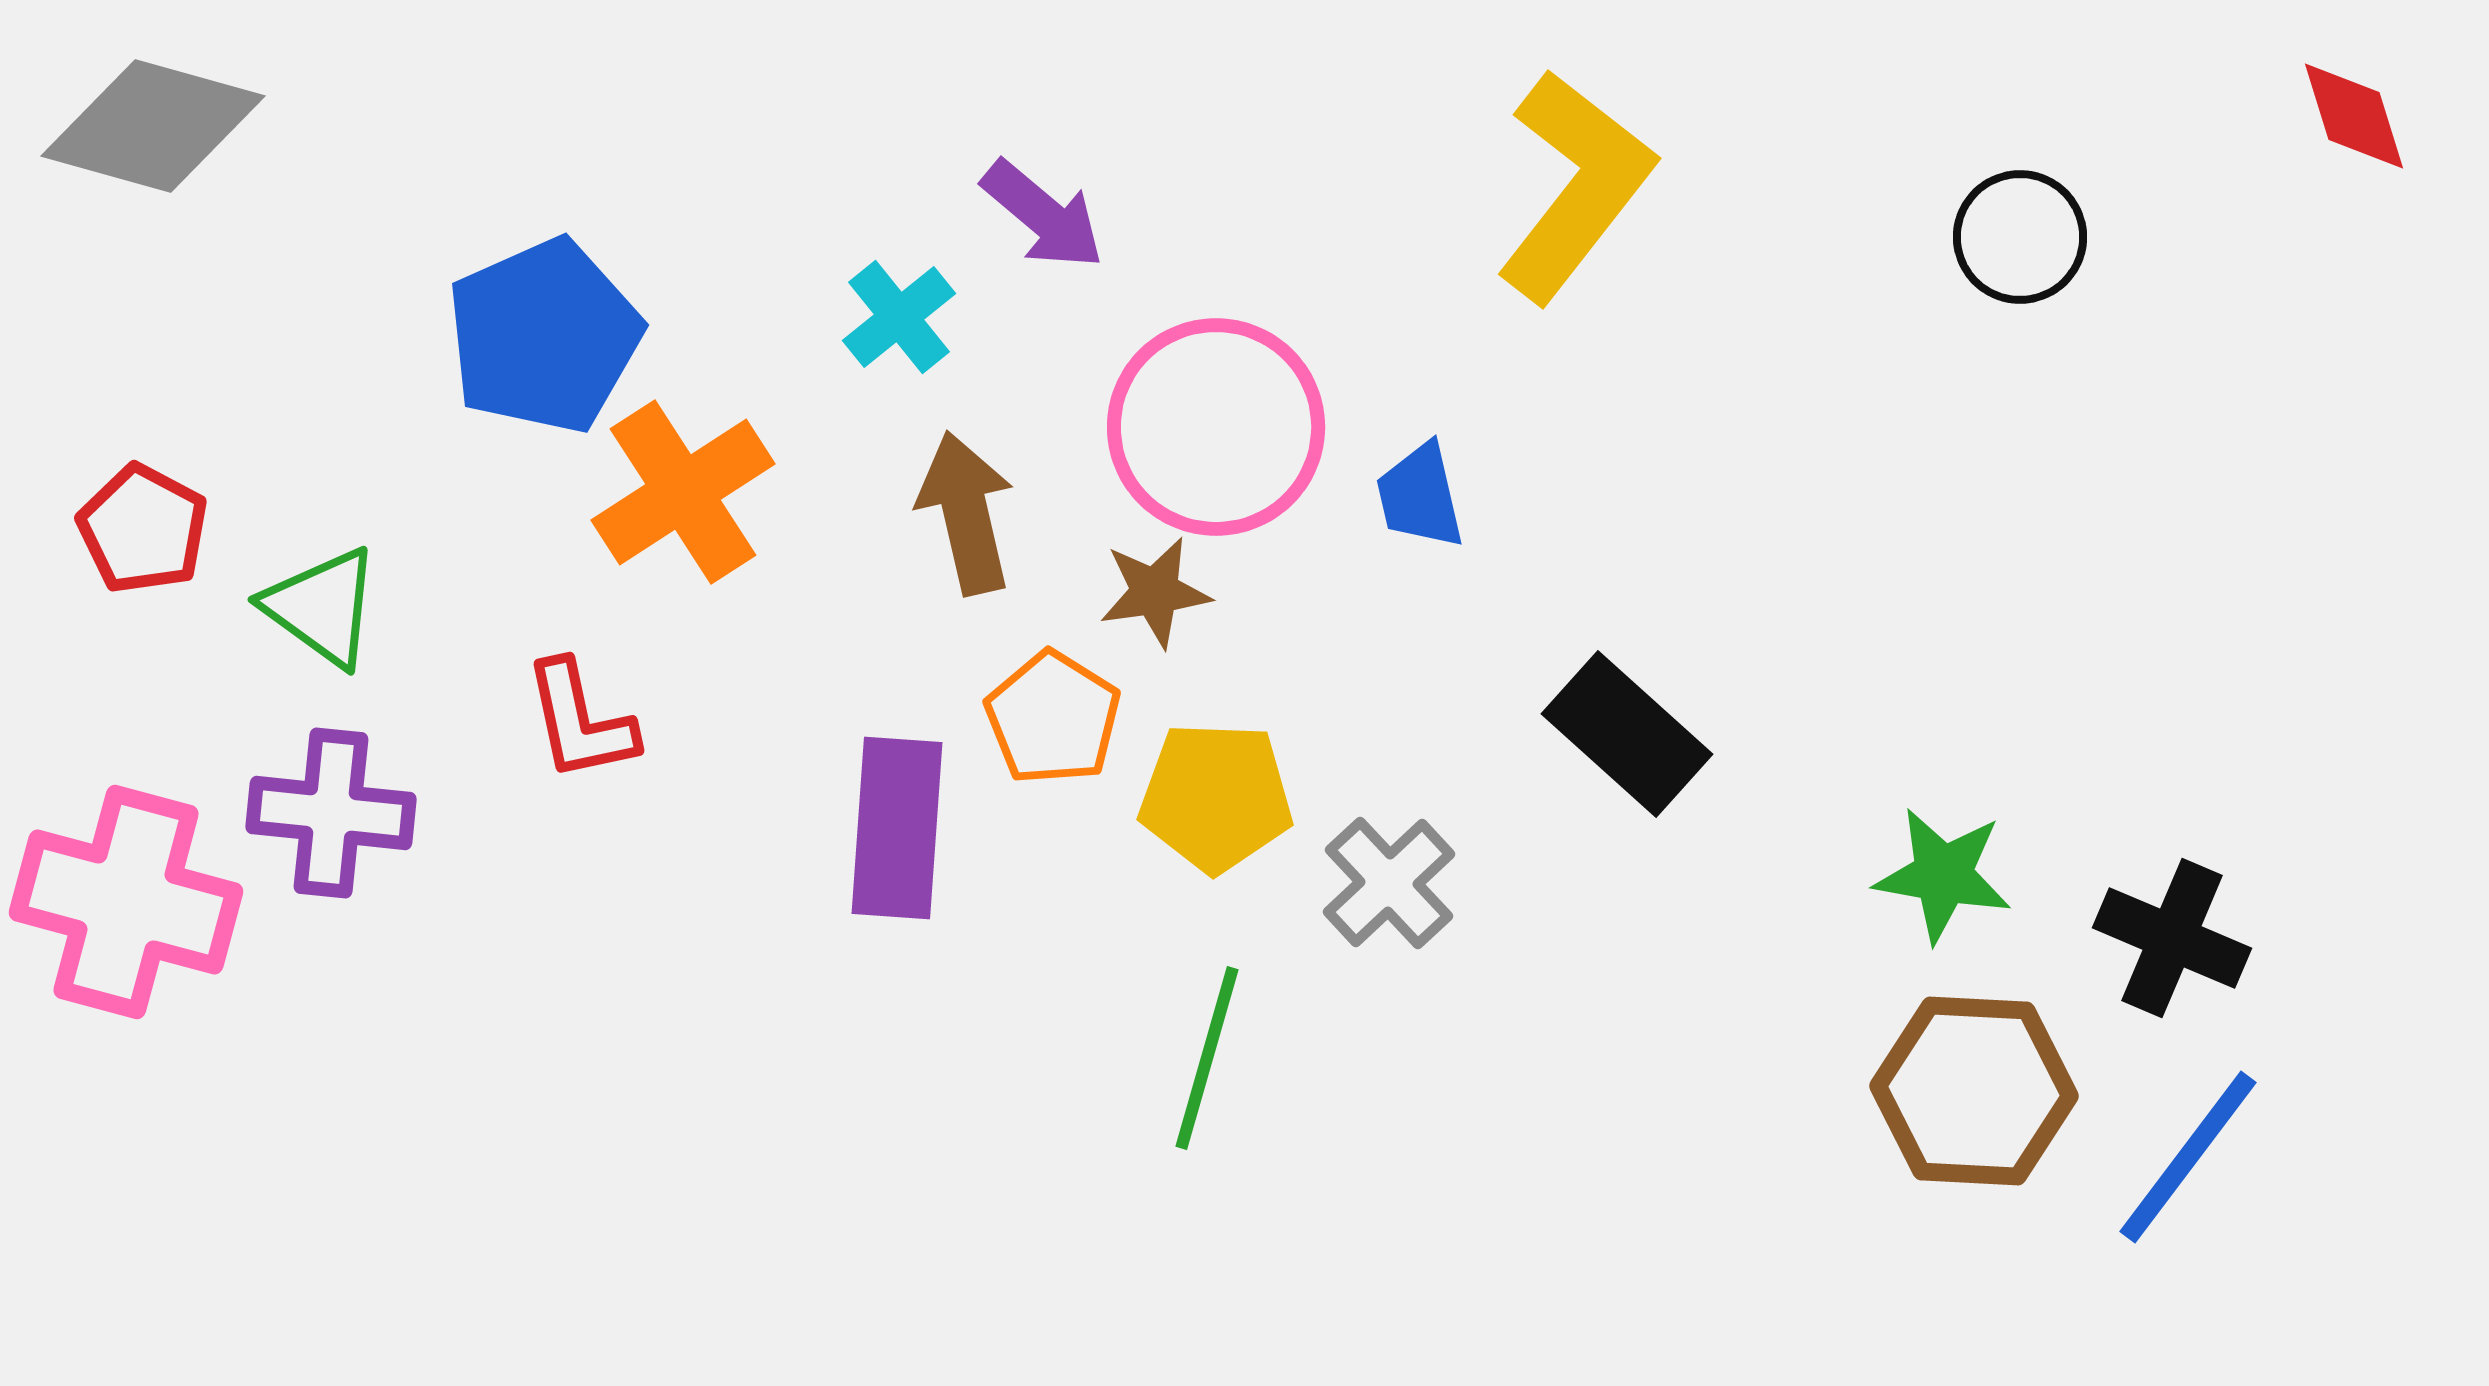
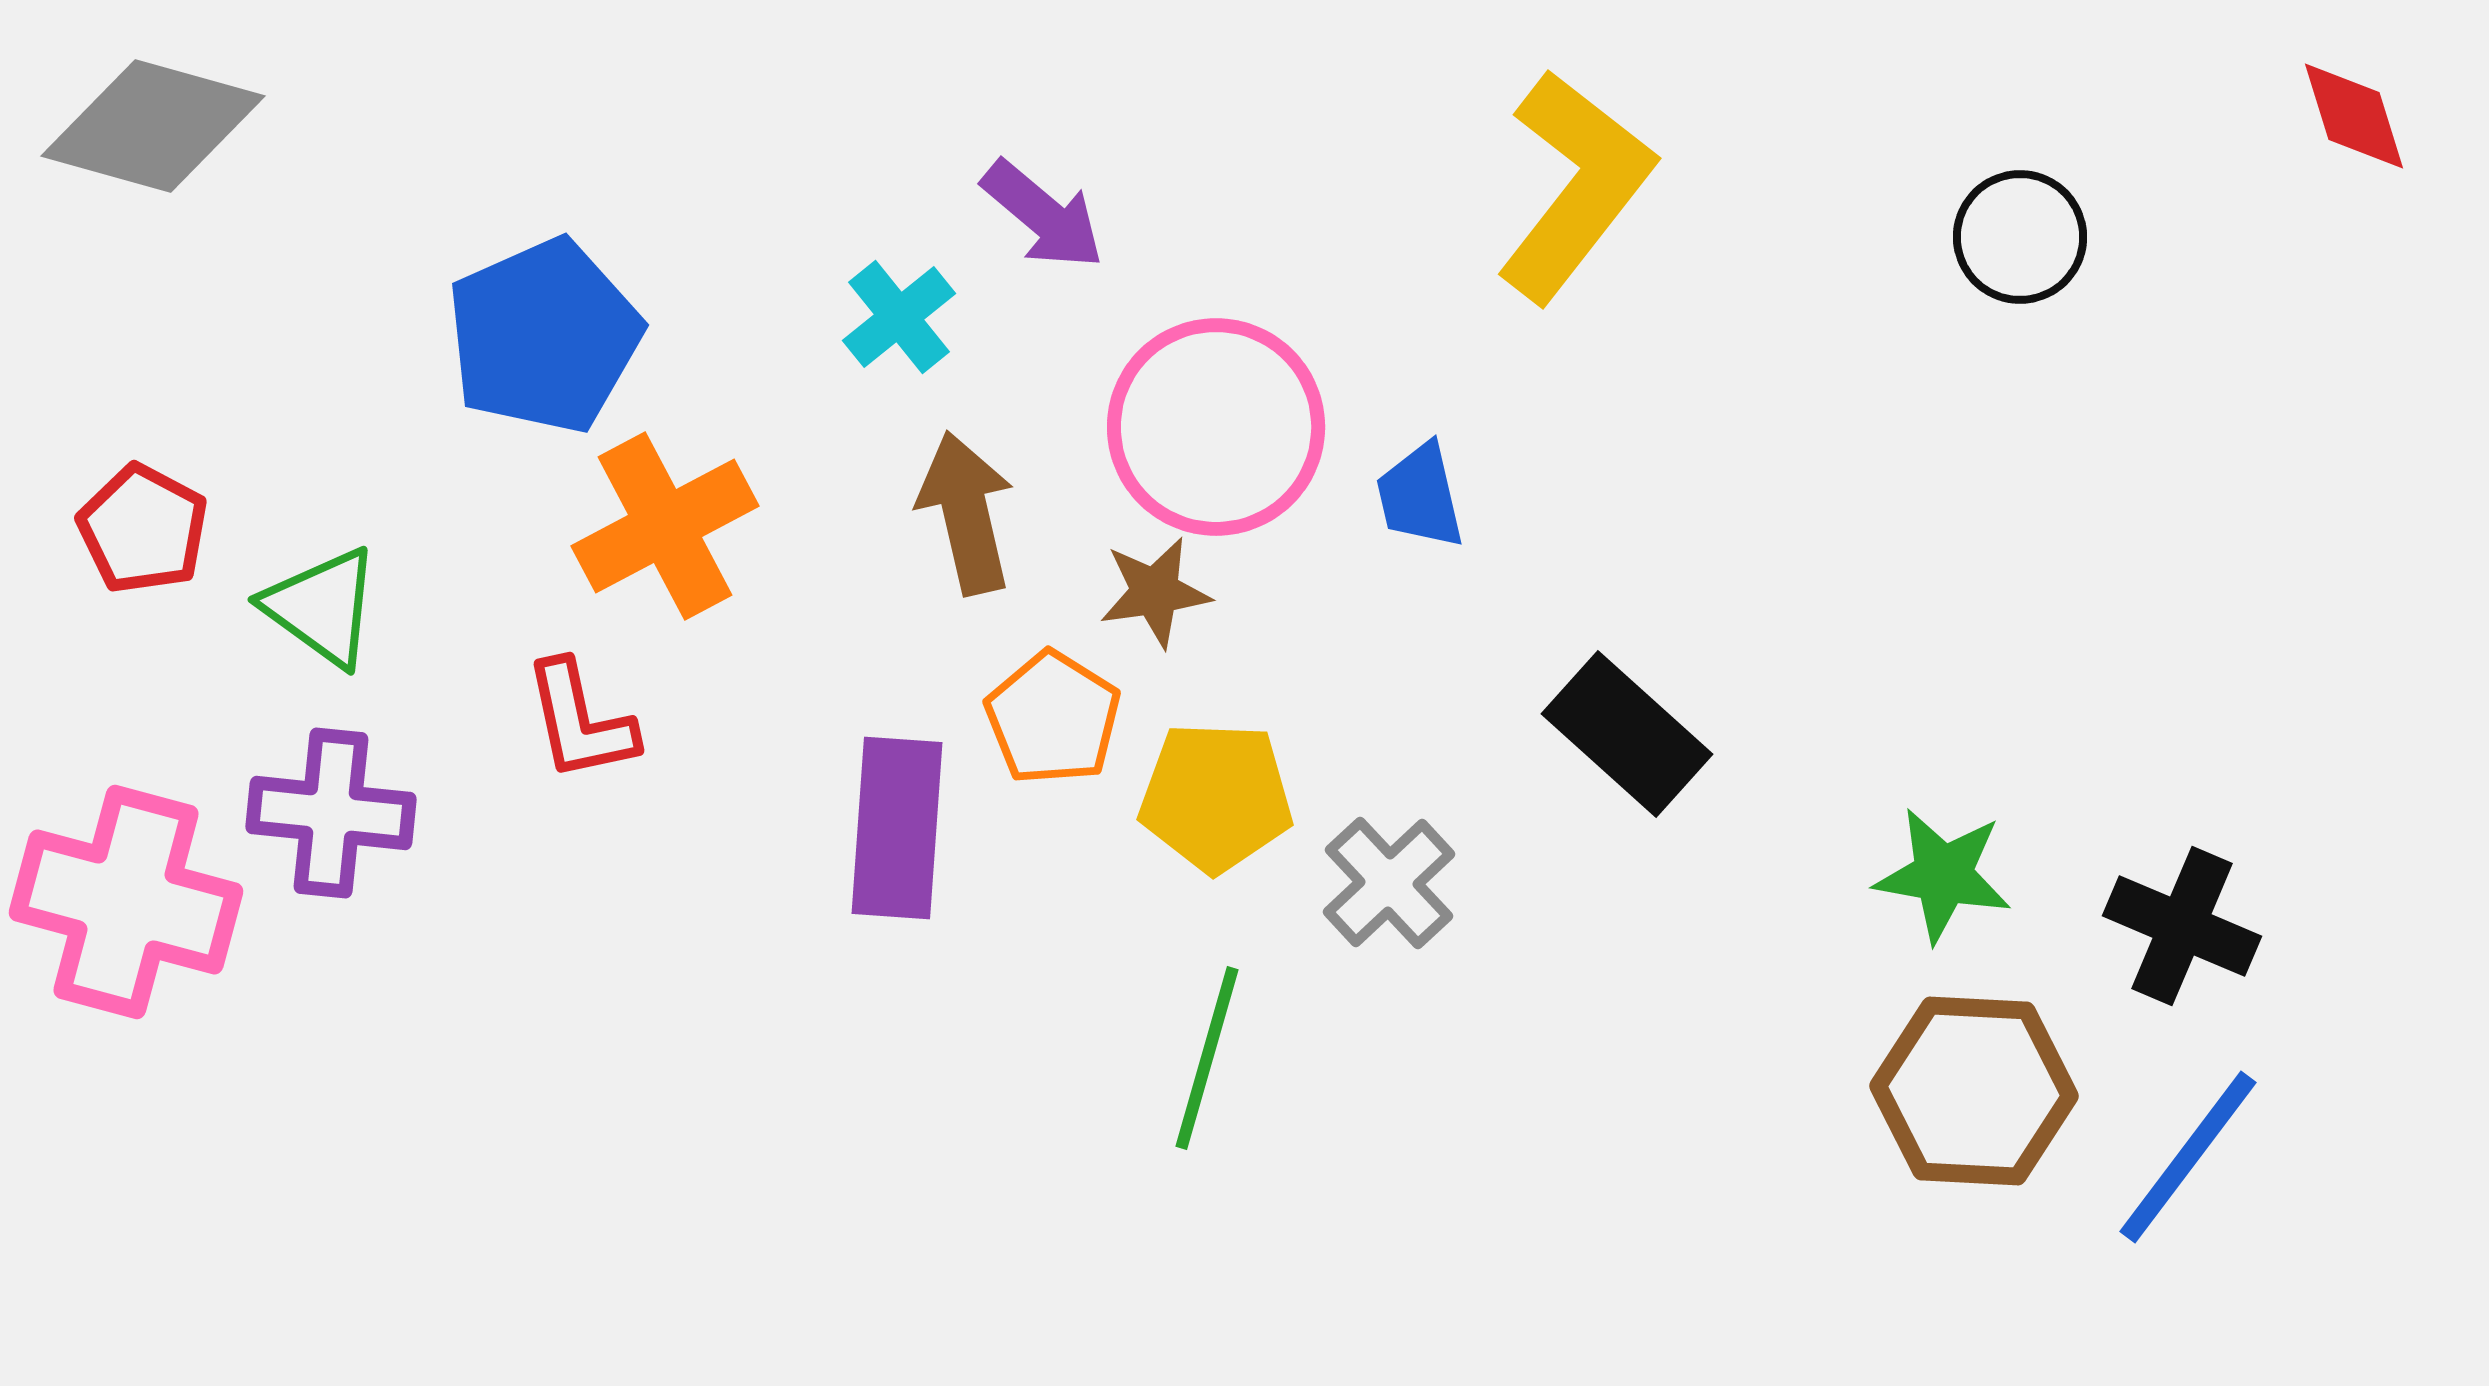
orange cross: moved 18 px left, 34 px down; rotated 5 degrees clockwise
black cross: moved 10 px right, 12 px up
